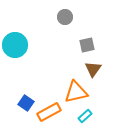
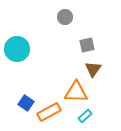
cyan circle: moved 2 px right, 4 px down
orange triangle: rotated 15 degrees clockwise
